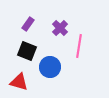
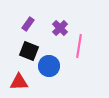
black square: moved 2 px right
blue circle: moved 1 px left, 1 px up
red triangle: rotated 18 degrees counterclockwise
